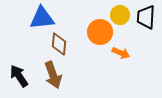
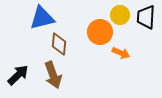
blue triangle: rotated 8 degrees counterclockwise
black arrow: moved 1 px left, 1 px up; rotated 80 degrees clockwise
